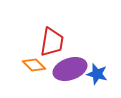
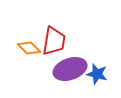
red trapezoid: moved 2 px right, 1 px up
orange diamond: moved 5 px left, 17 px up
